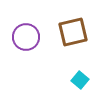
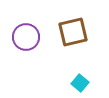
cyan square: moved 3 px down
